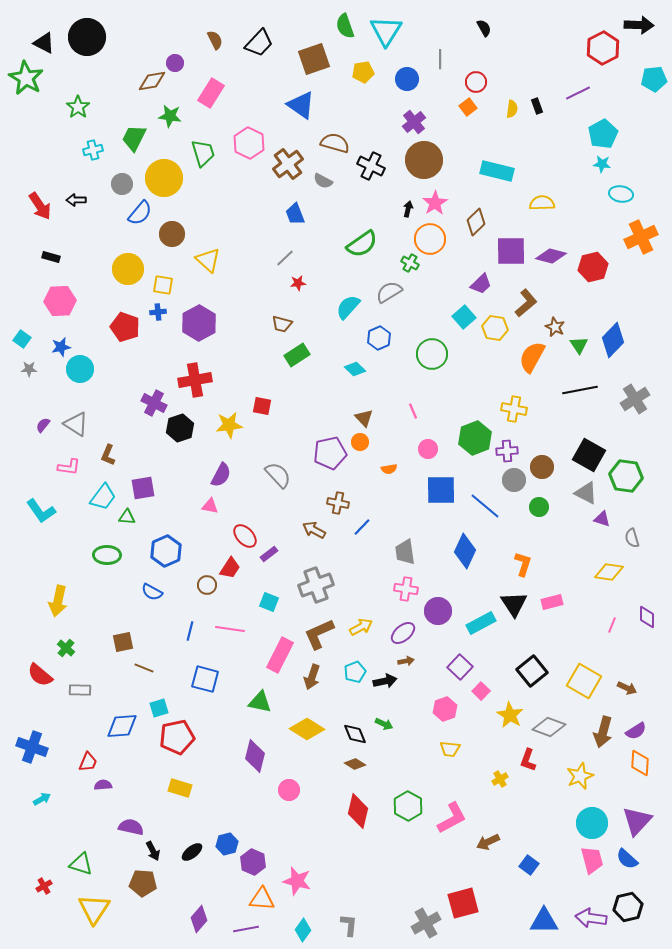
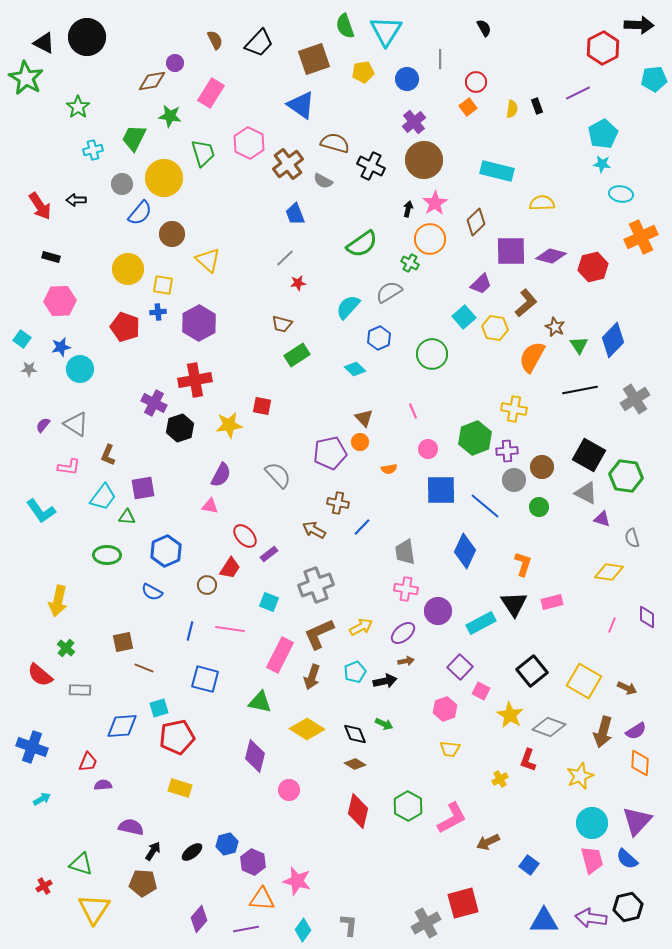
pink square at (481, 691): rotated 18 degrees counterclockwise
black arrow at (153, 851): rotated 120 degrees counterclockwise
